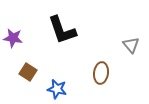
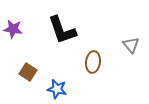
purple star: moved 9 px up
brown ellipse: moved 8 px left, 11 px up
